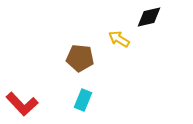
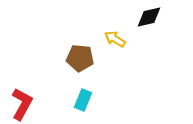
yellow arrow: moved 4 px left
red L-shape: rotated 108 degrees counterclockwise
